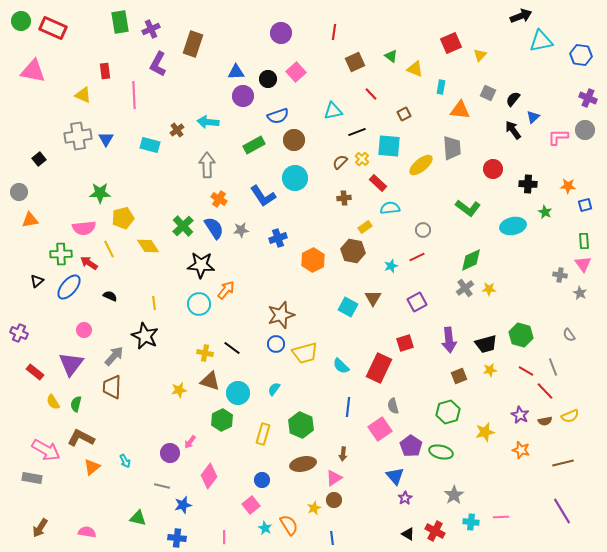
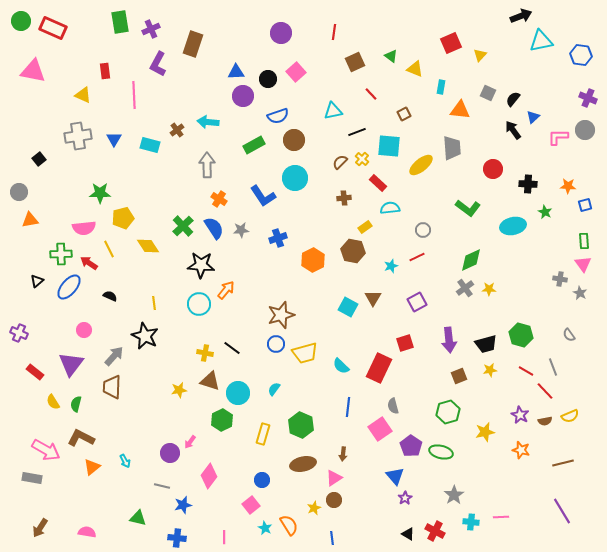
blue triangle at (106, 139): moved 8 px right
gray cross at (560, 275): moved 4 px down
